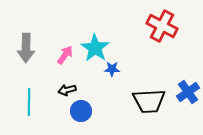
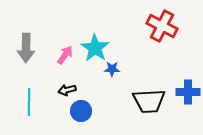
blue cross: rotated 35 degrees clockwise
